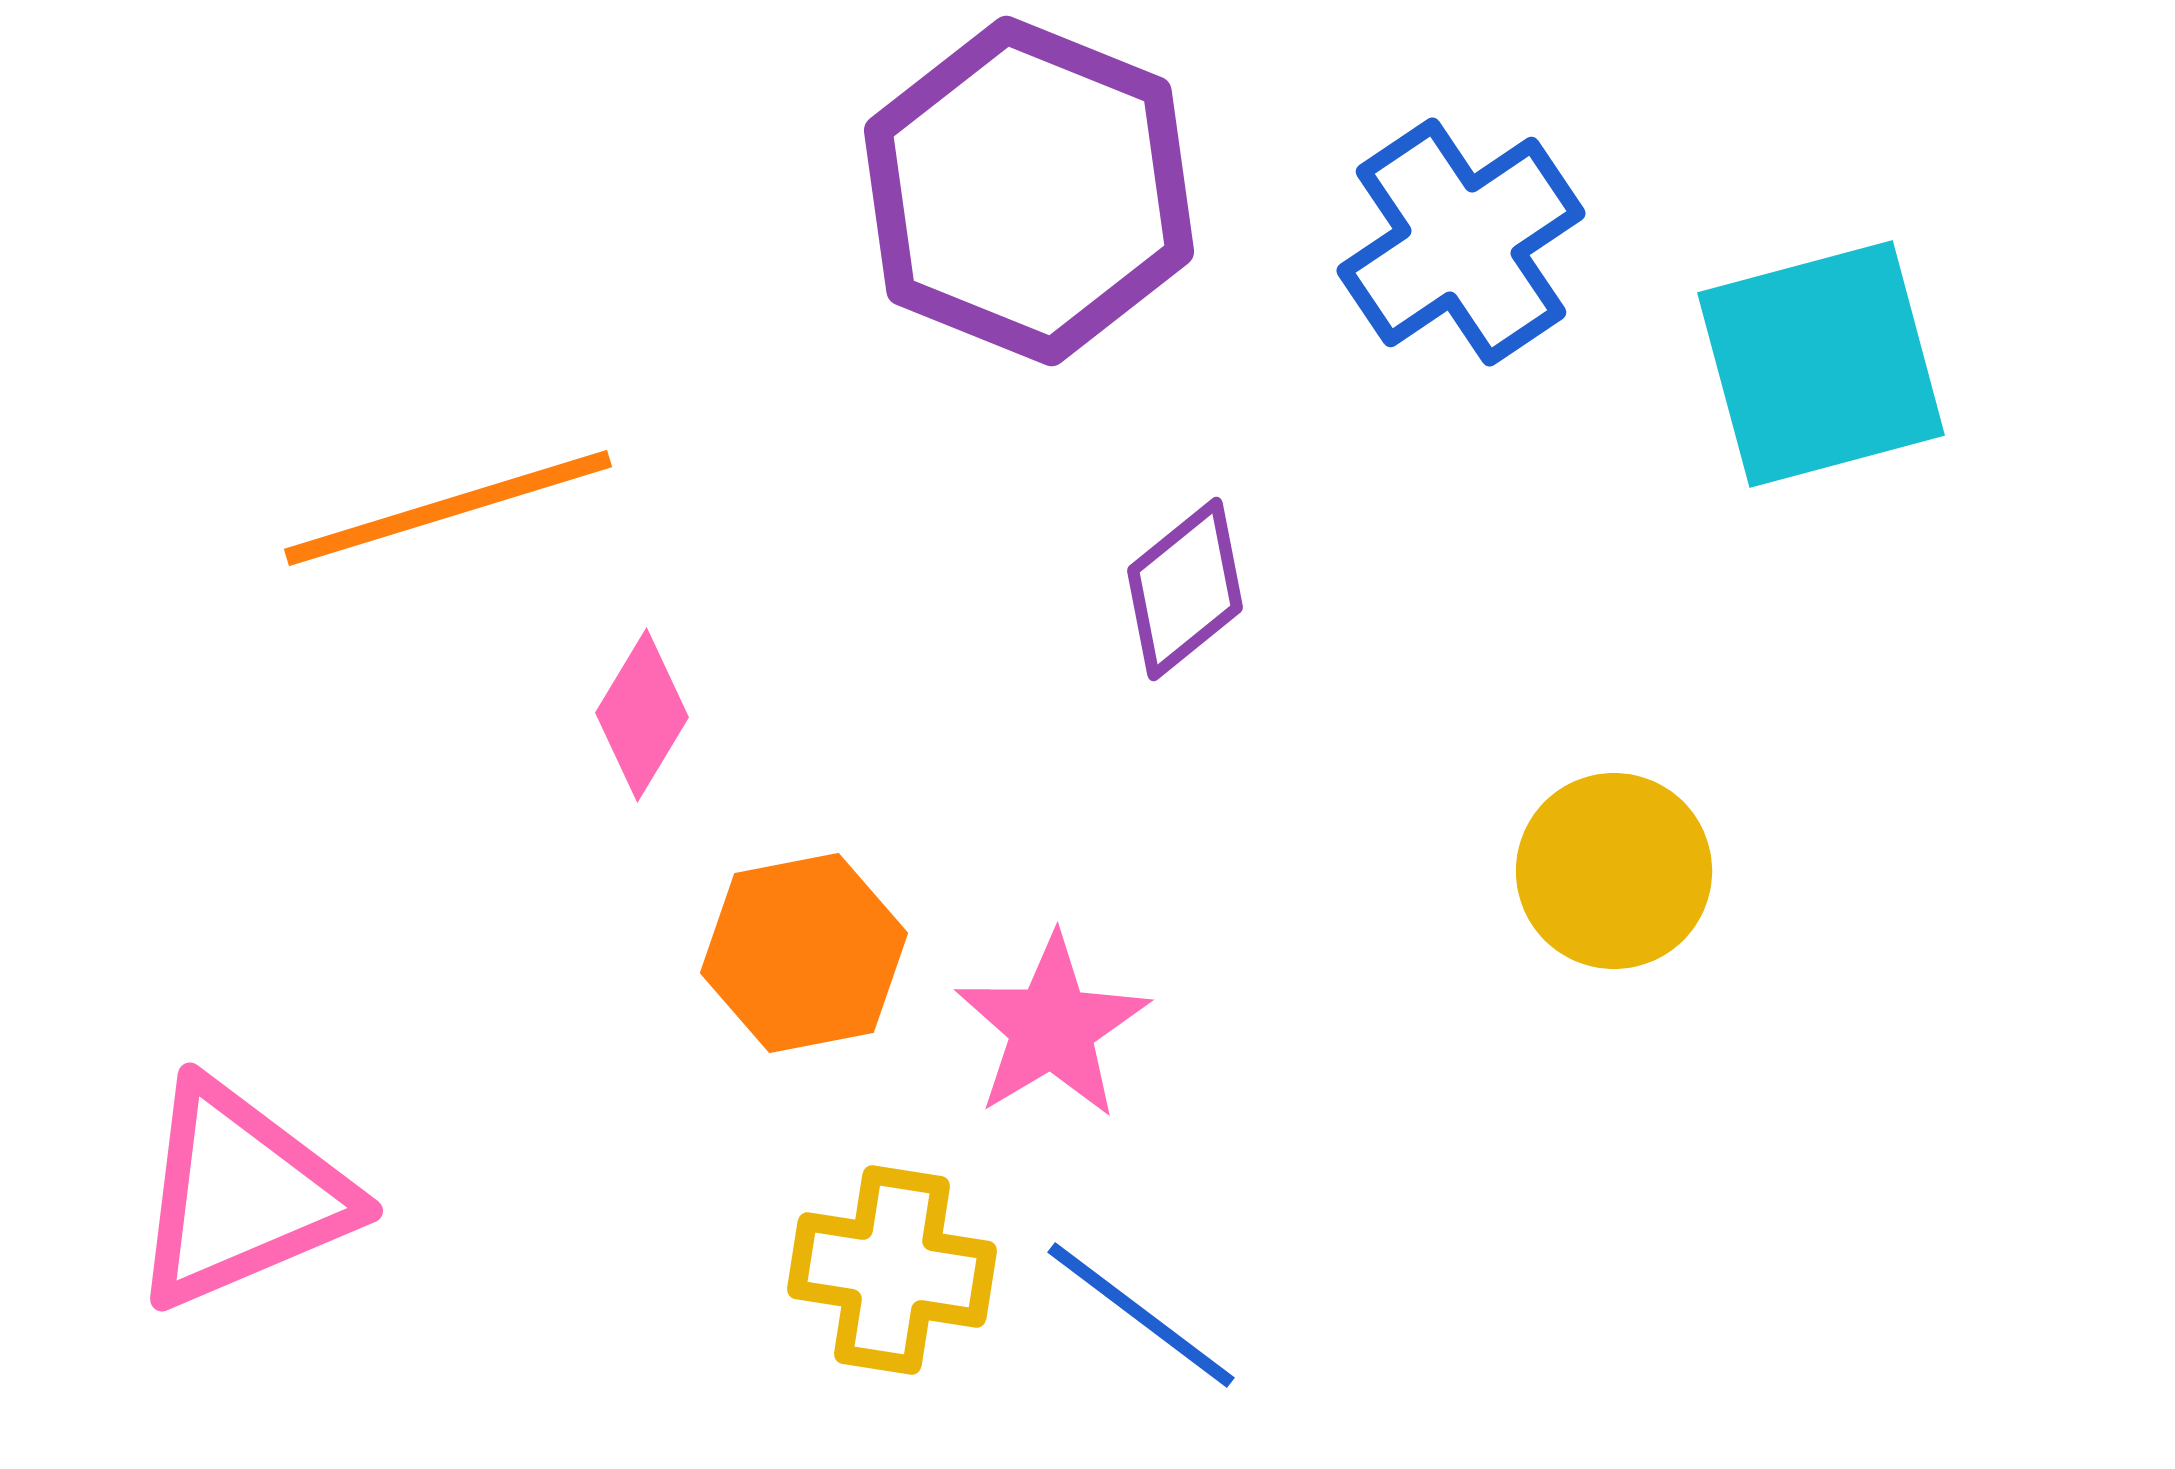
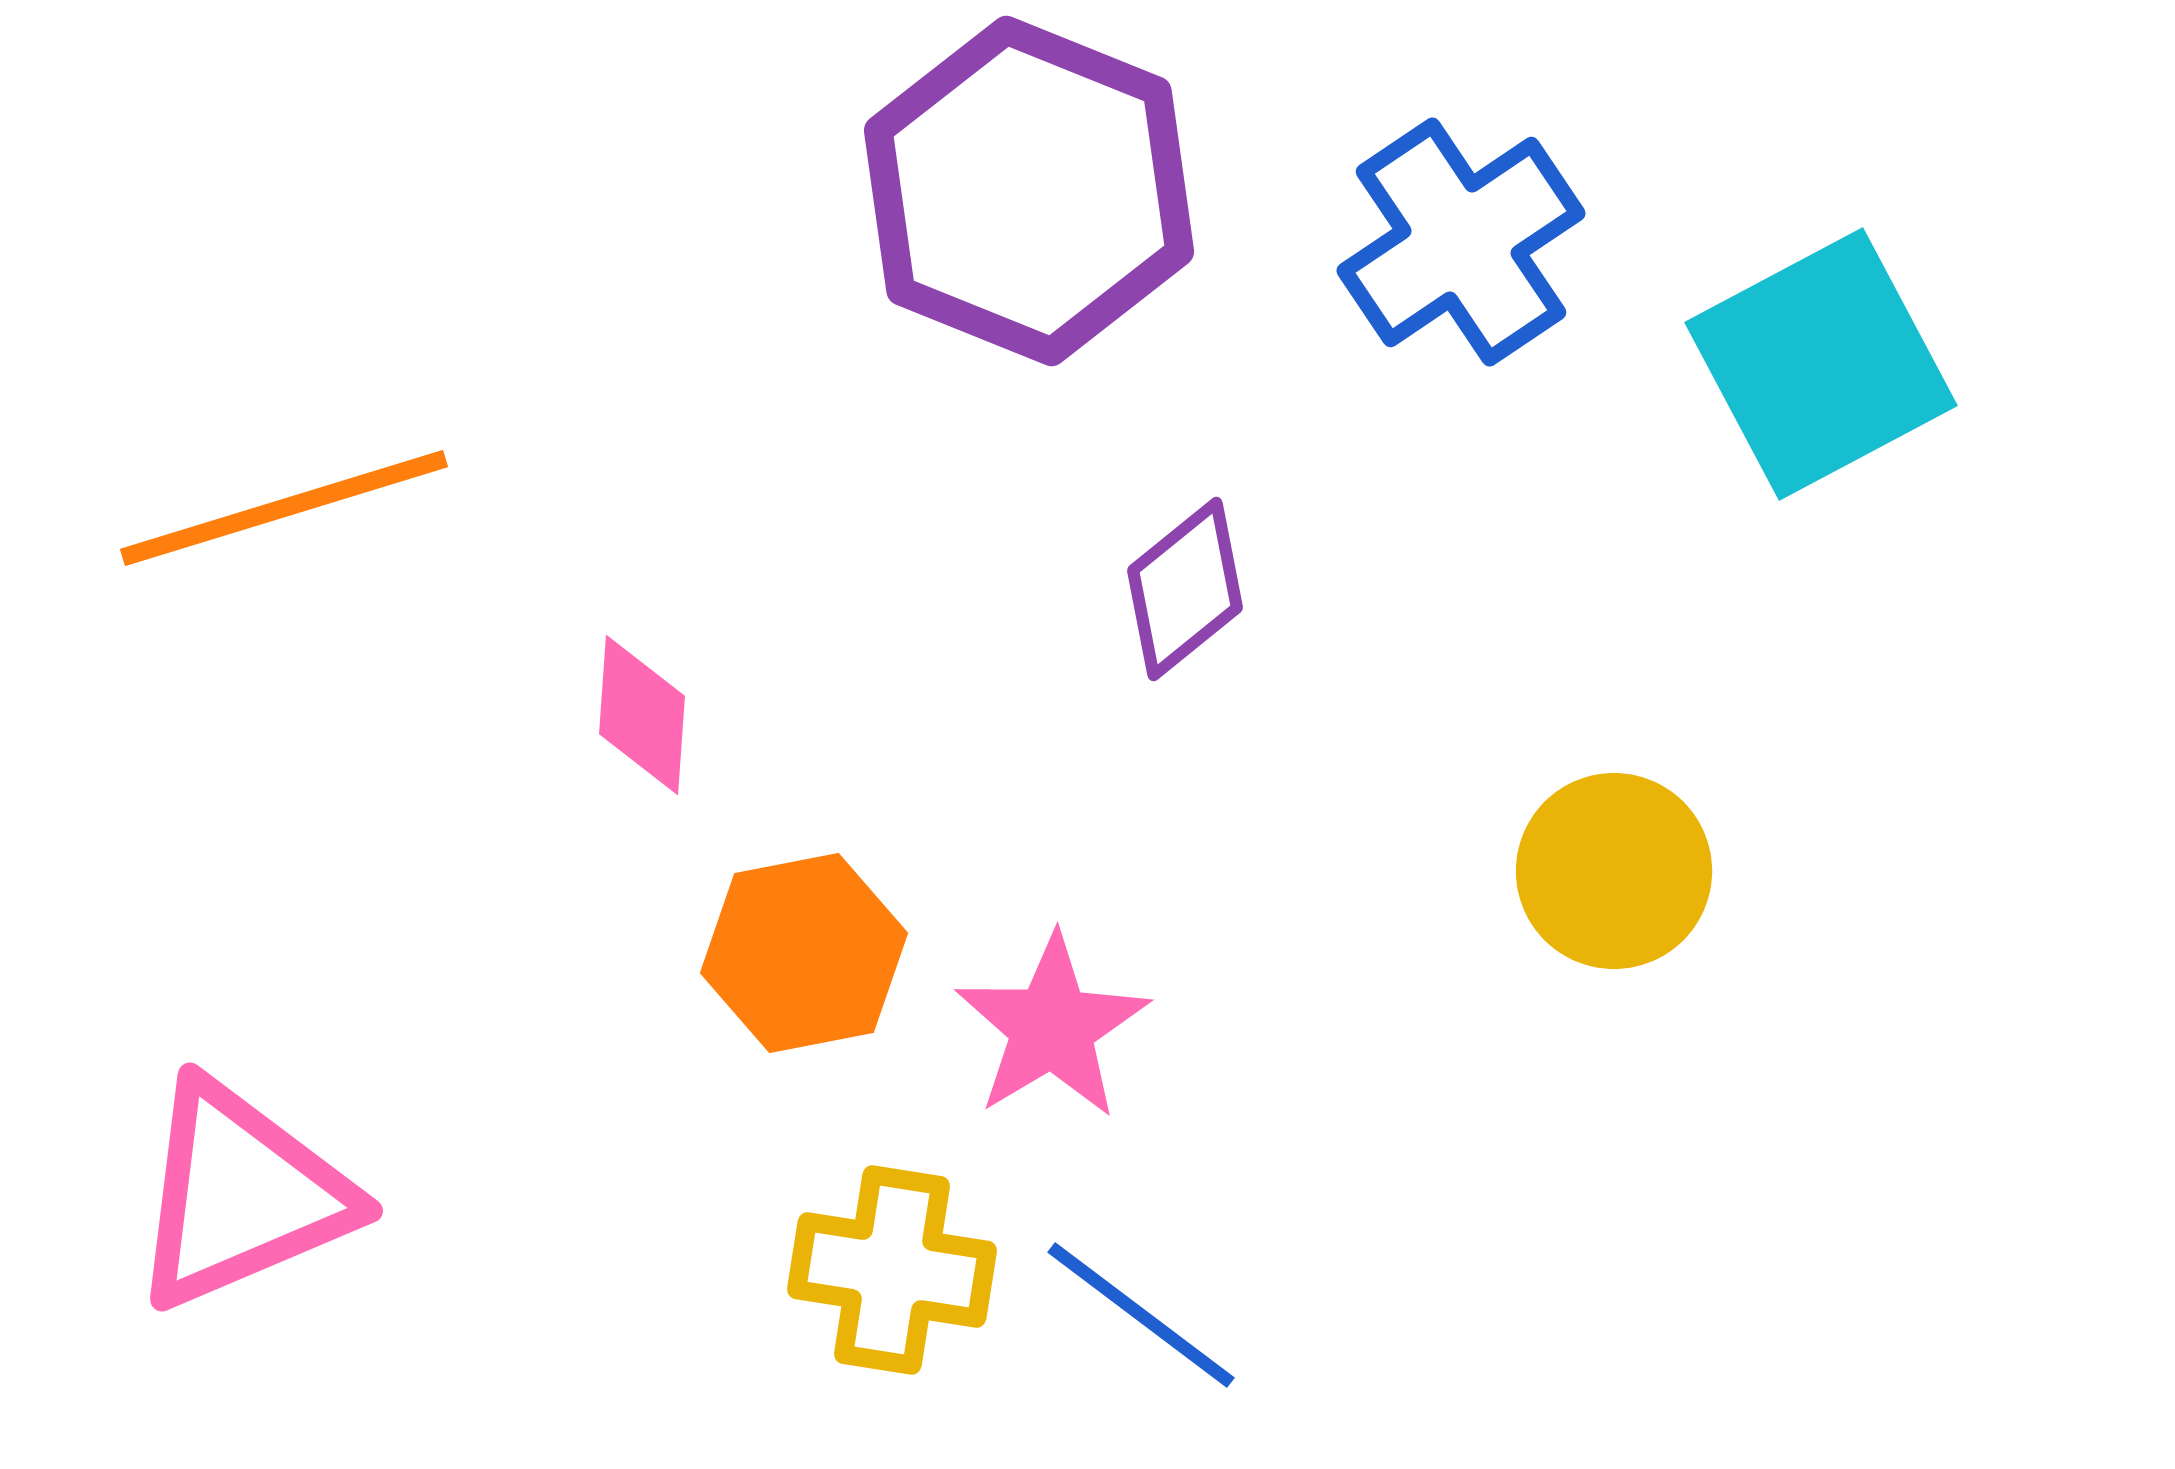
cyan square: rotated 13 degrees counterclockwise
orange line: moved 164 px left
pink diamond: rotated 27 degrees counterclockwise
